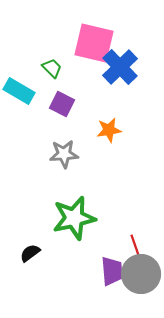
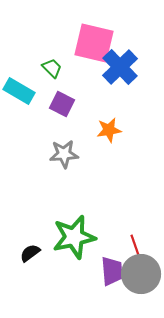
green star: moved 19 px down
